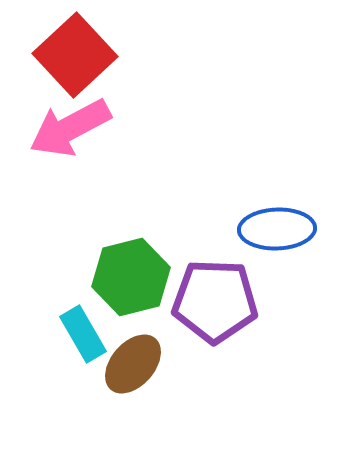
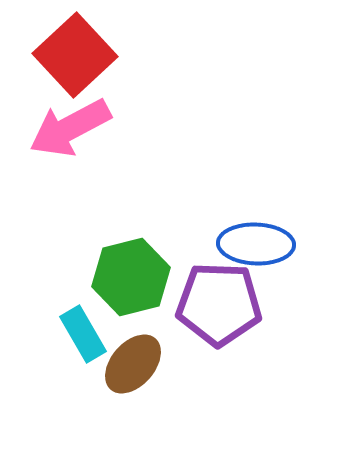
blue ellipse: moved 21 px left, 15 px down; rotated 4 degrees clockwise
purple pentagon: moved 4 px right, 3 px down
